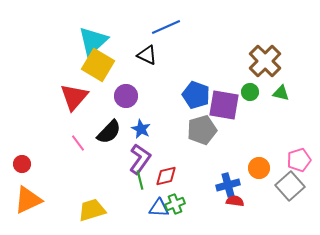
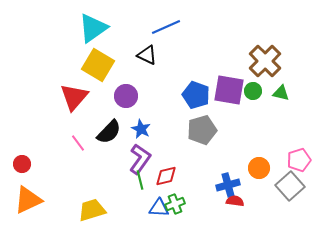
cyan triangle: moved 13 px up; rotated 8 degrees clockwise
green circle: moved 3 px right, 1 px up
purple square: moved 5 px right, 15 px up
